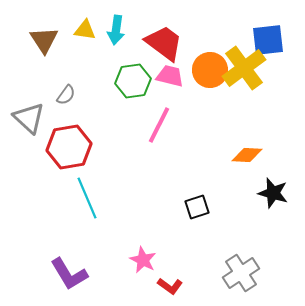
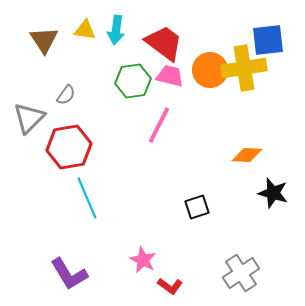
yellow cross: rotated 27 degrees clockwise
gray triangle: rotated 32 degrees clockwise
